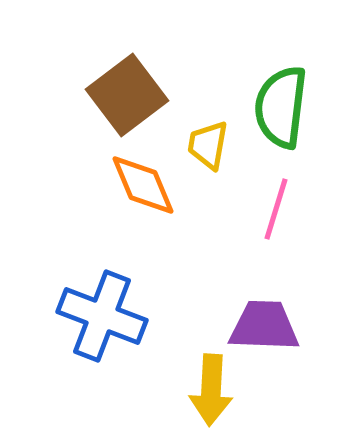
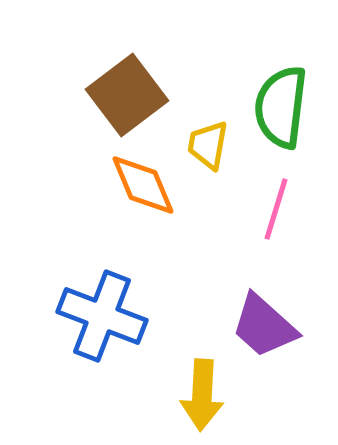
purple trapezoid: rotated 140 degrees counterclockwise
yellow arrow: moved 9 px left, 5 px down
